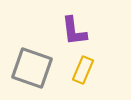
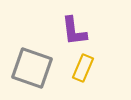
yellow rectangle: moved 2 px up
